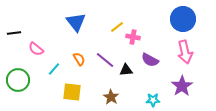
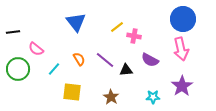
black line: moved 1 px left, 1 px up
pink cross: moved 1 px right, 1 px up
pink arrow: moved 4 px left, 3 px up
green circle: moved 11 px up
cyan star: moved 3 px up
